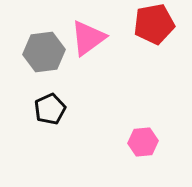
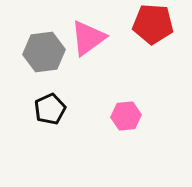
red pentagon: moved 1 px left; rotated 15 degrees clockwise
pink hexagon: moved 17 px left, 26 px up
